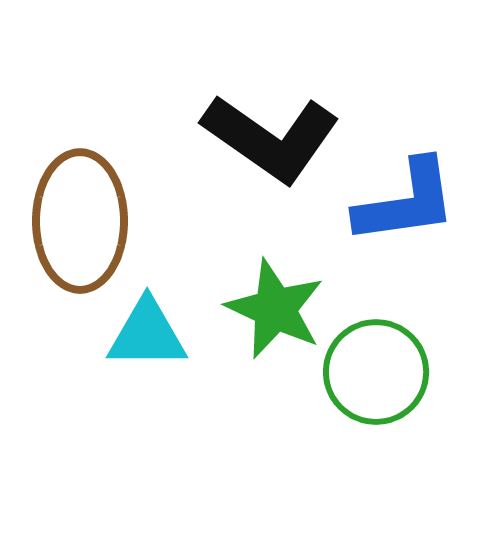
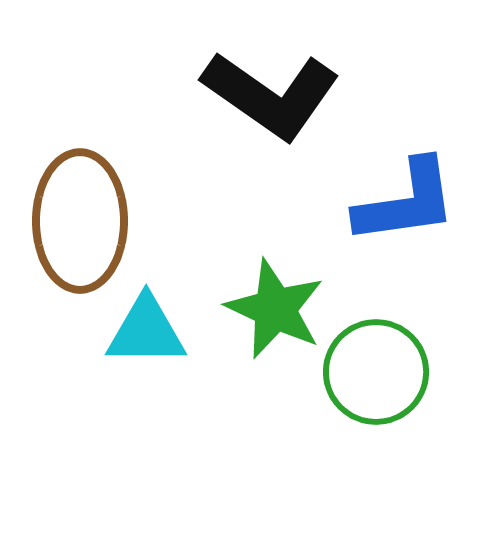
black L-shape: moved 43 px up
cyan triangle: moved 1 px left, 3 px up
